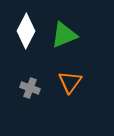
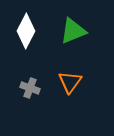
green triangle: moved 9 px right, 4 px up
